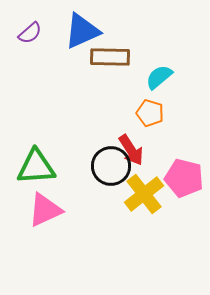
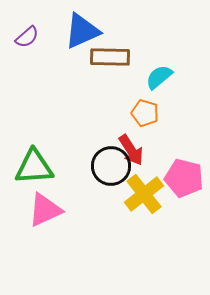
purple semicircle: moved 3 px left, 4 px down
orange pentagon: moved 5 px left
green triangle: moved 2 px left
